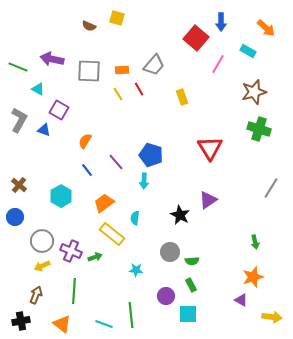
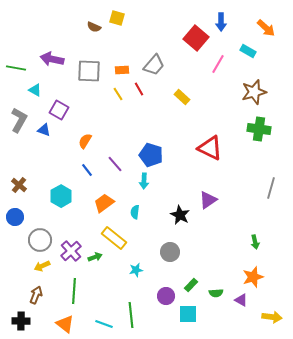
brown semicircle at (89, 26): moved 5 px right, 1 px down
green line at (18, 67): moved 2 px left, 1 px down; rotated 12 degrees counterclockwise
cyan triangle at (38, 89): moved 3 px left, 1 px down
yellow rectangle at (182, 97): rotated 28 degrees counterclockwise
green cross at (259, 129): rotated 10 degrees counterclockwise
red triangle at (210, 148): rotated 32 degrees counterclockwise
purple line at (116, 162): moved 1 px left, 2 px down
gray line at (271, 188): rotated 15 degrees counterclockwise
cyan semicircle at (135, 218): moved 6 px up
yellow rectangle at (112, 234): moved 2 px right, 4 px down
gray circle at (42, 241): moved 2 px left, 1 px up
purple cross at (71, 251): rotated 25 degrees clockwise
green semicircle at (192, 261): moved 24 px right, 32 px down
cyan star at (136, 270): rotated 16 degrees counterclockwise
green rectangle at (191, 285): rotated 72 degrees clockwise
black cross at (21, 321): rotated 12 degrees clockwise
orange triangle at (62, 324): moved 3 px right
